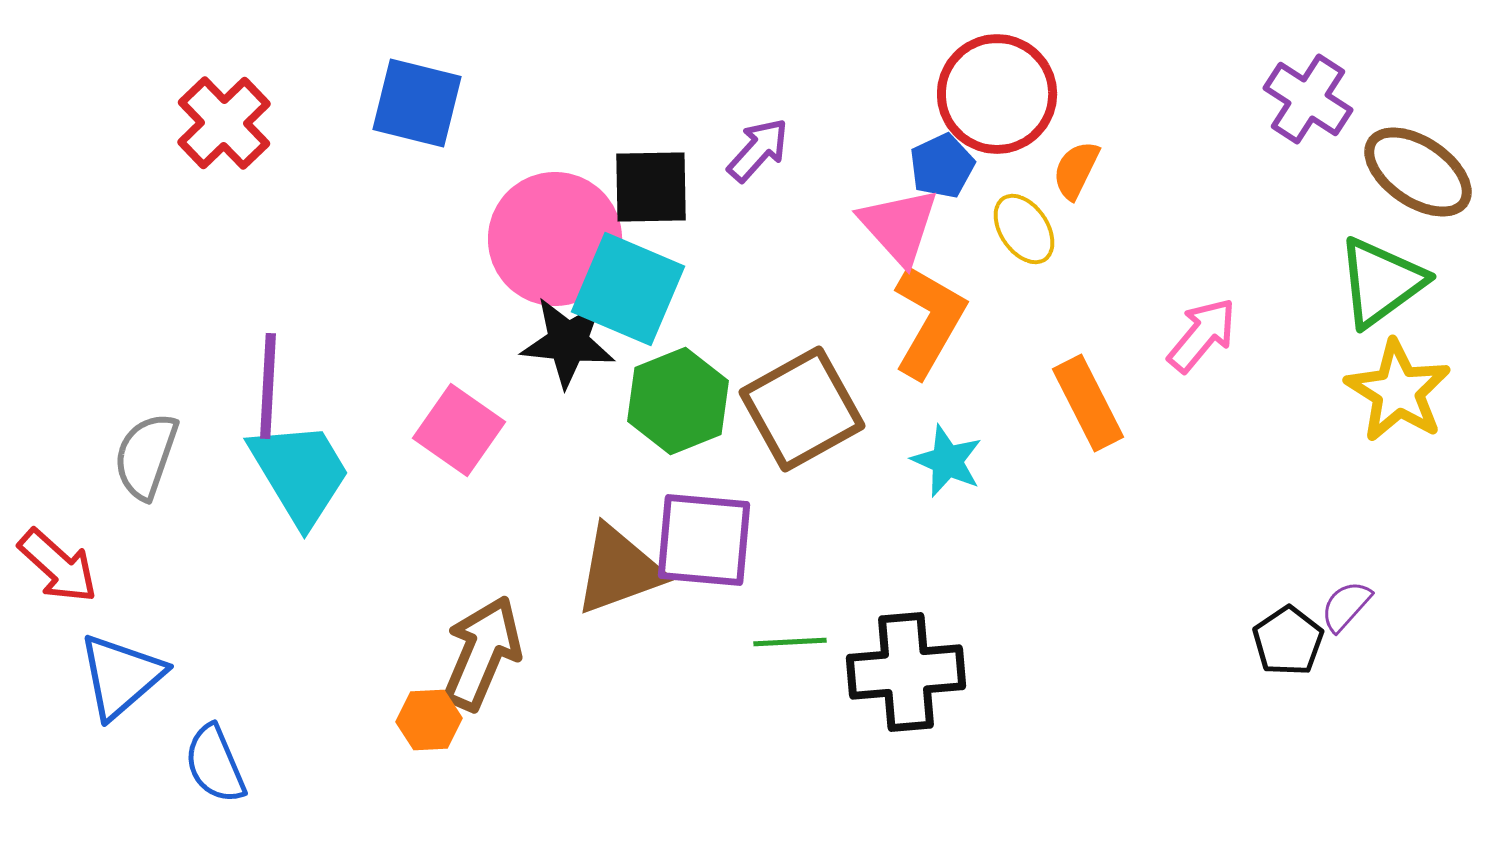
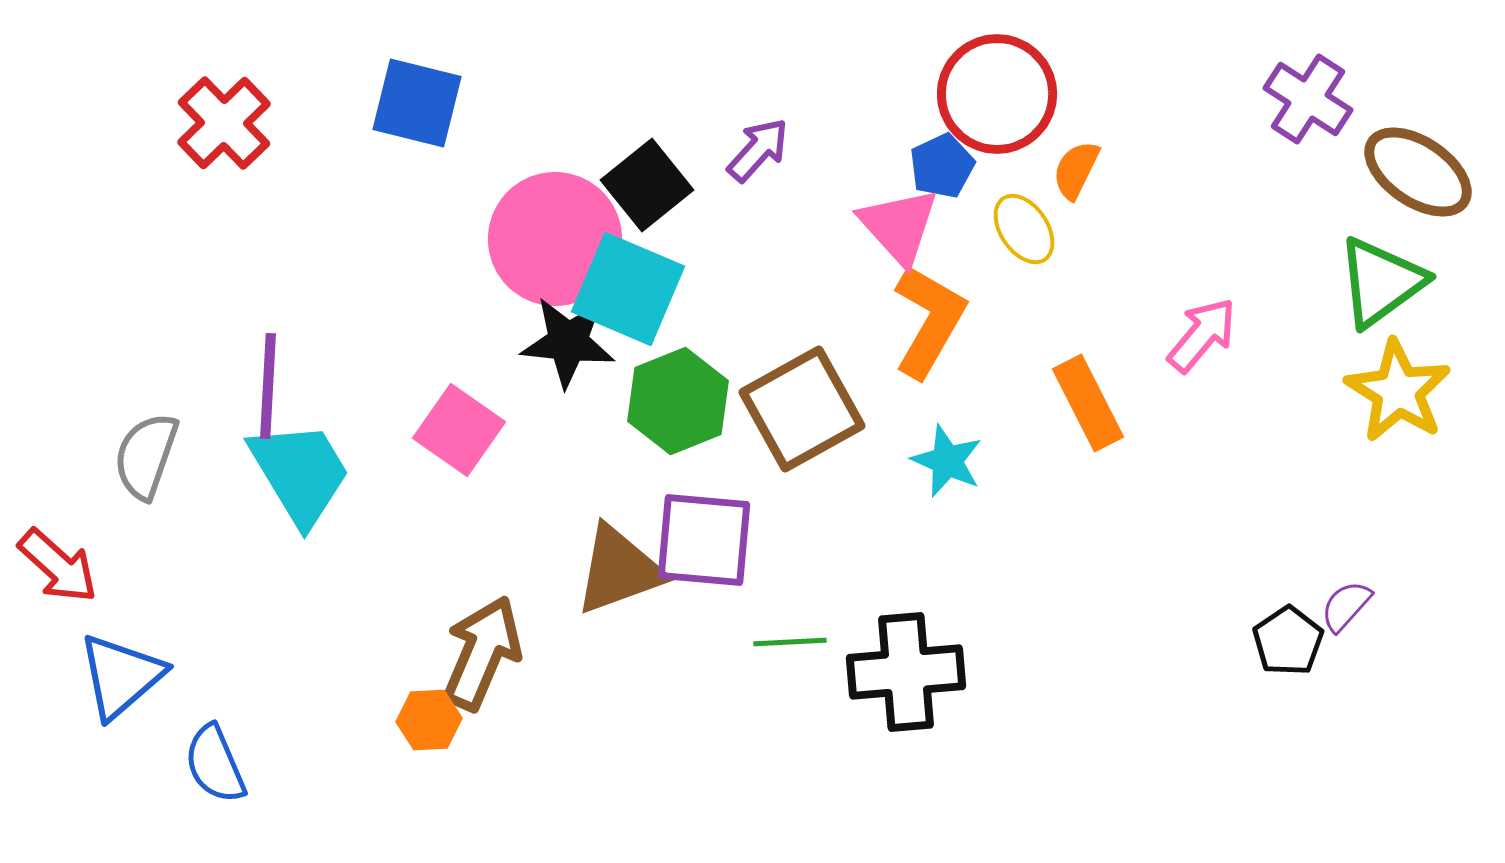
black square: moved 4 px left, 2 px up; rotated 38 degrees counterclockwise
